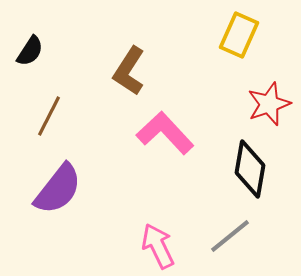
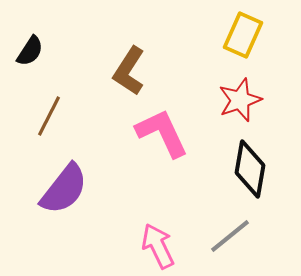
yellow rectangle: moved 4 px right
red star: moved 29 px left, 4 px up
pink L-shape: moved 3 px left; rotated 18 degrees clockwise
purple semicircle: moved 6 px right
